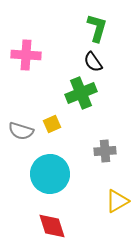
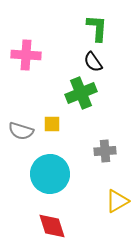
green L-shape: rotated 12 degrees counterclockwise
yellow square: rotated 24 degrees clockwise
